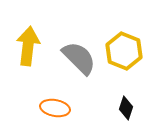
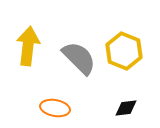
black diamond: rotated 65 degrees clockwise
